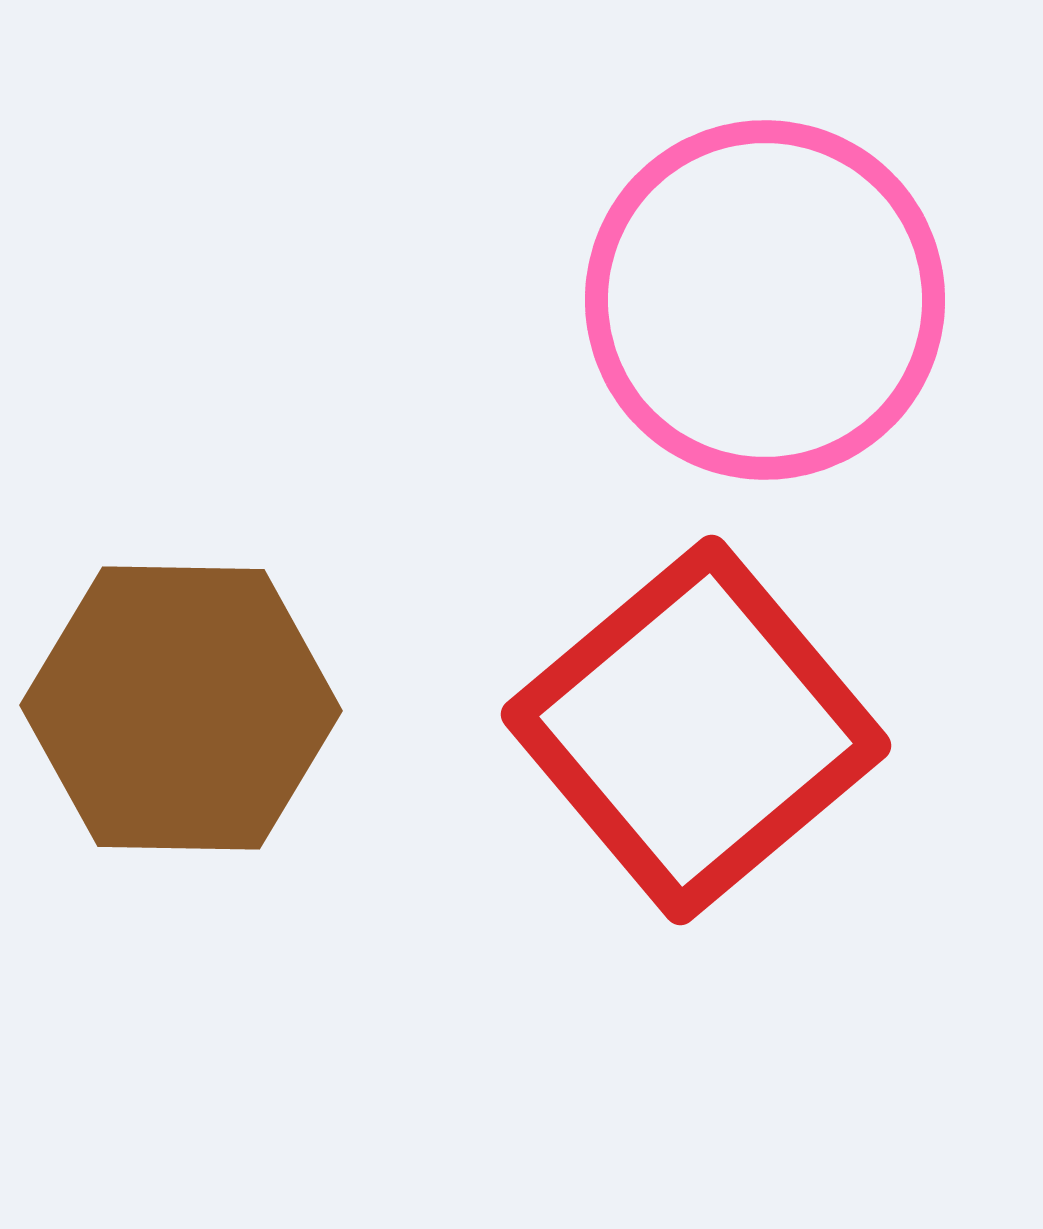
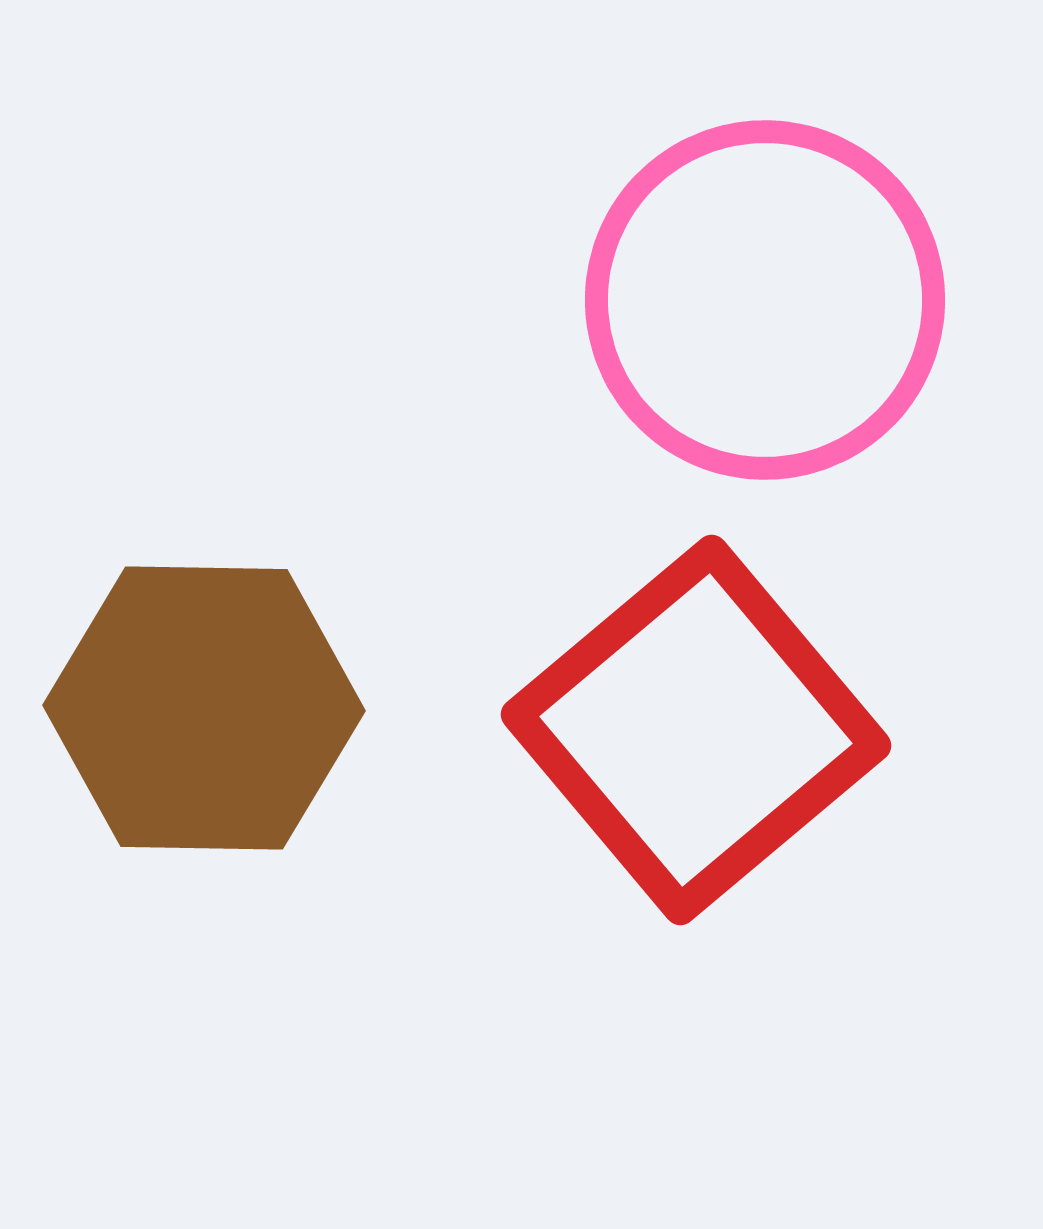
brown hexagon: moved 23 px right
